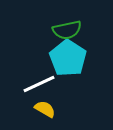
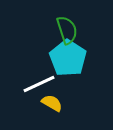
green semicircle: rotated 96 degrees counterclockwise
yellow semicircle: moved 7 px right, 6 px up
